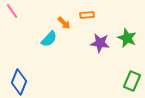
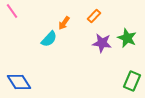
orange rectangle: moved 7 px right, 1 px down; rotated 40 degrees counterclockwise
orange arrow: rotated 80 degrees clockwise
purple star: moved 2 px right
blue diamond: rotated 55 degrees counterclockwise
